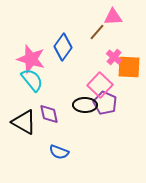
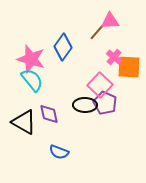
pink triangle: moved 3 px left, 4 px down
